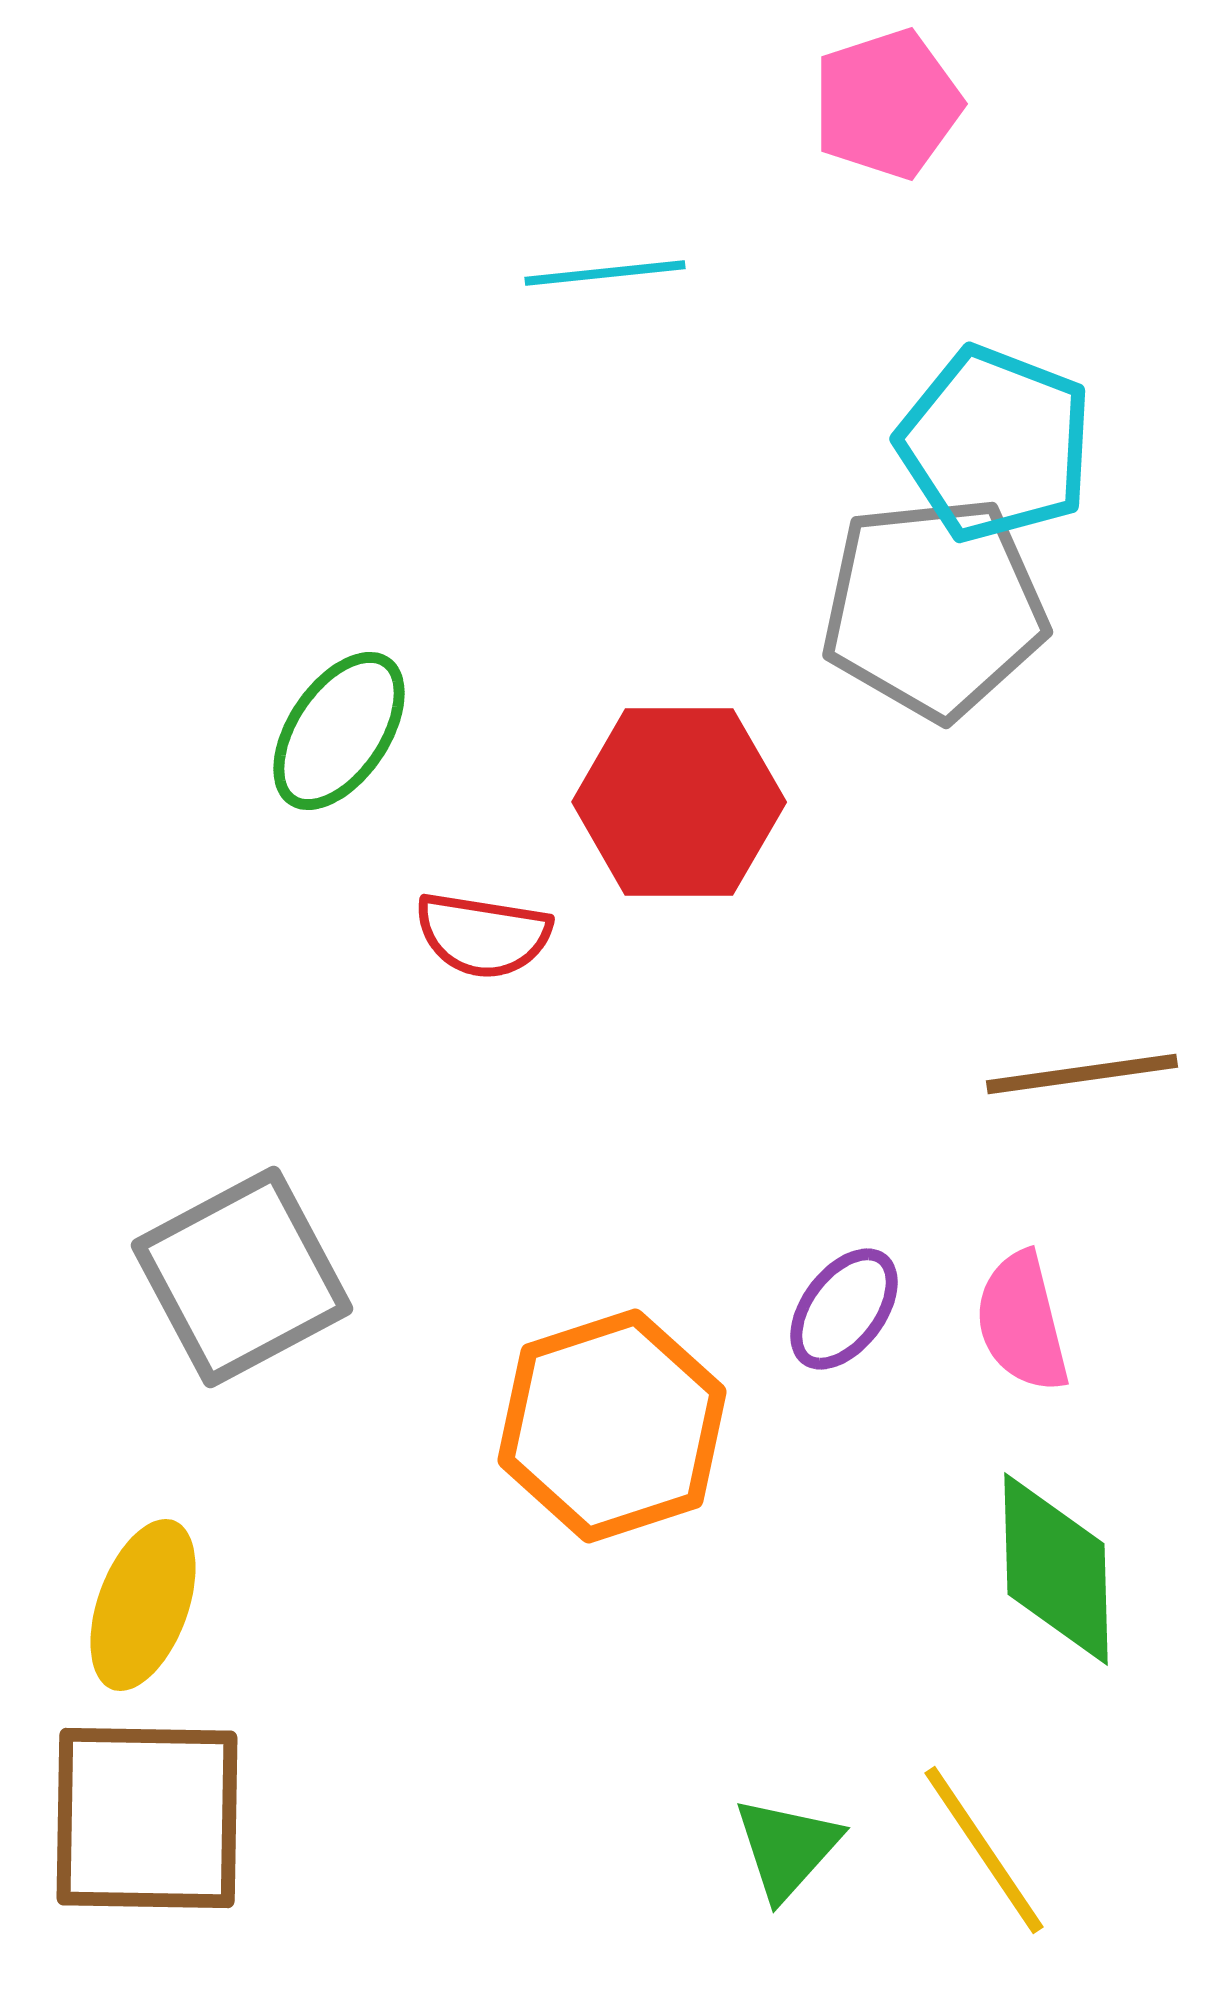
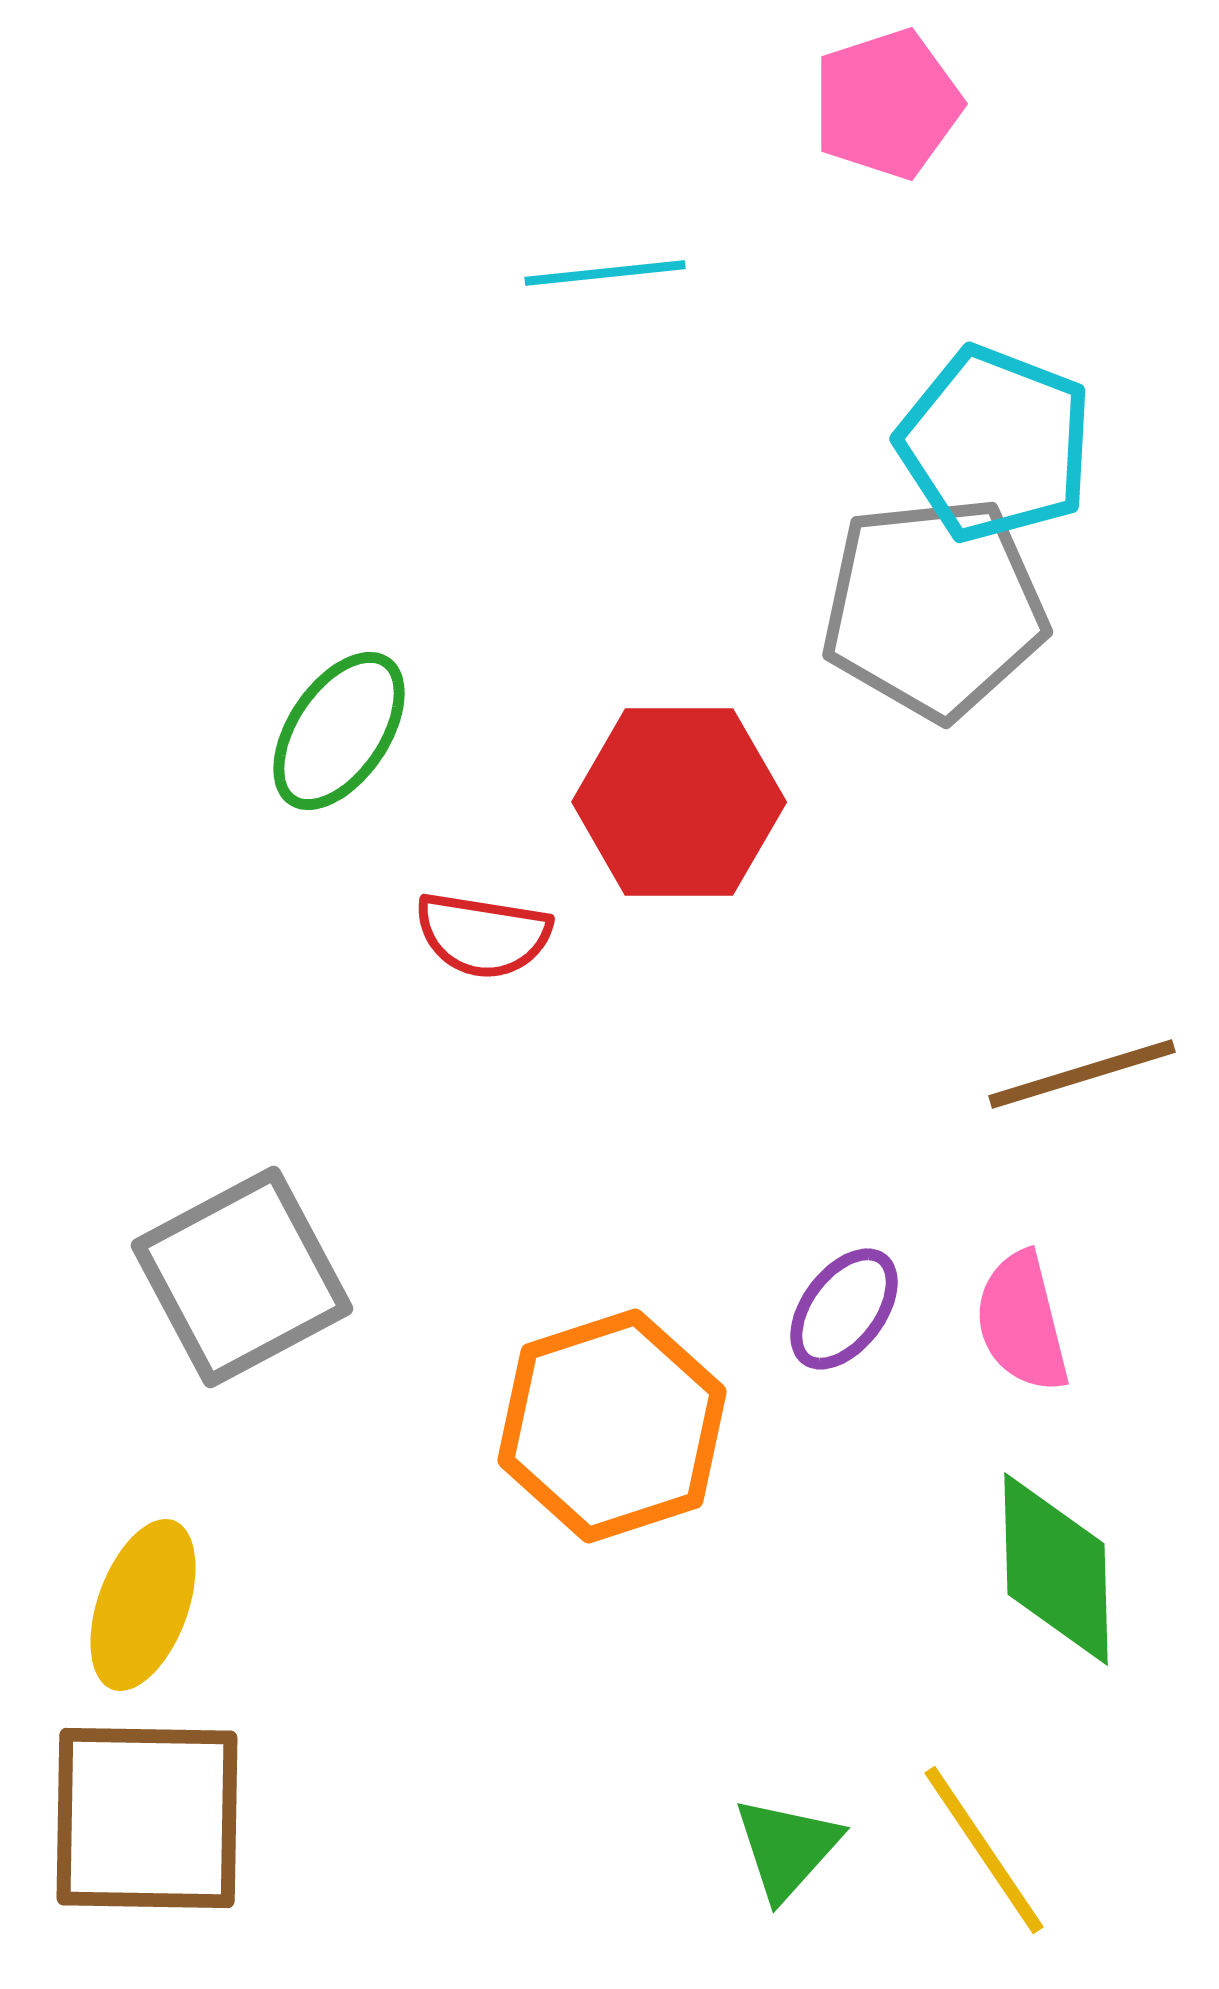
brown line: rotated 9 degrees counterclockwise
